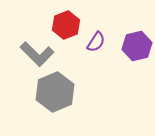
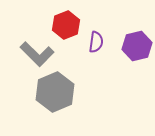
purple semicircle: rotated 25 degrees counterclockwise
